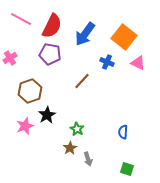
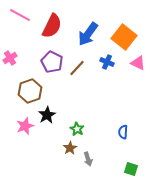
pink line: moved 1 px left, 4 px up
blue arrow: moved 3 px right
purple pentagon: moved 2 px right, 8 px down; rotated 15 degrees clockwise
brown line: moved 5 px left, 13 px up
green square: moved 4 px right
